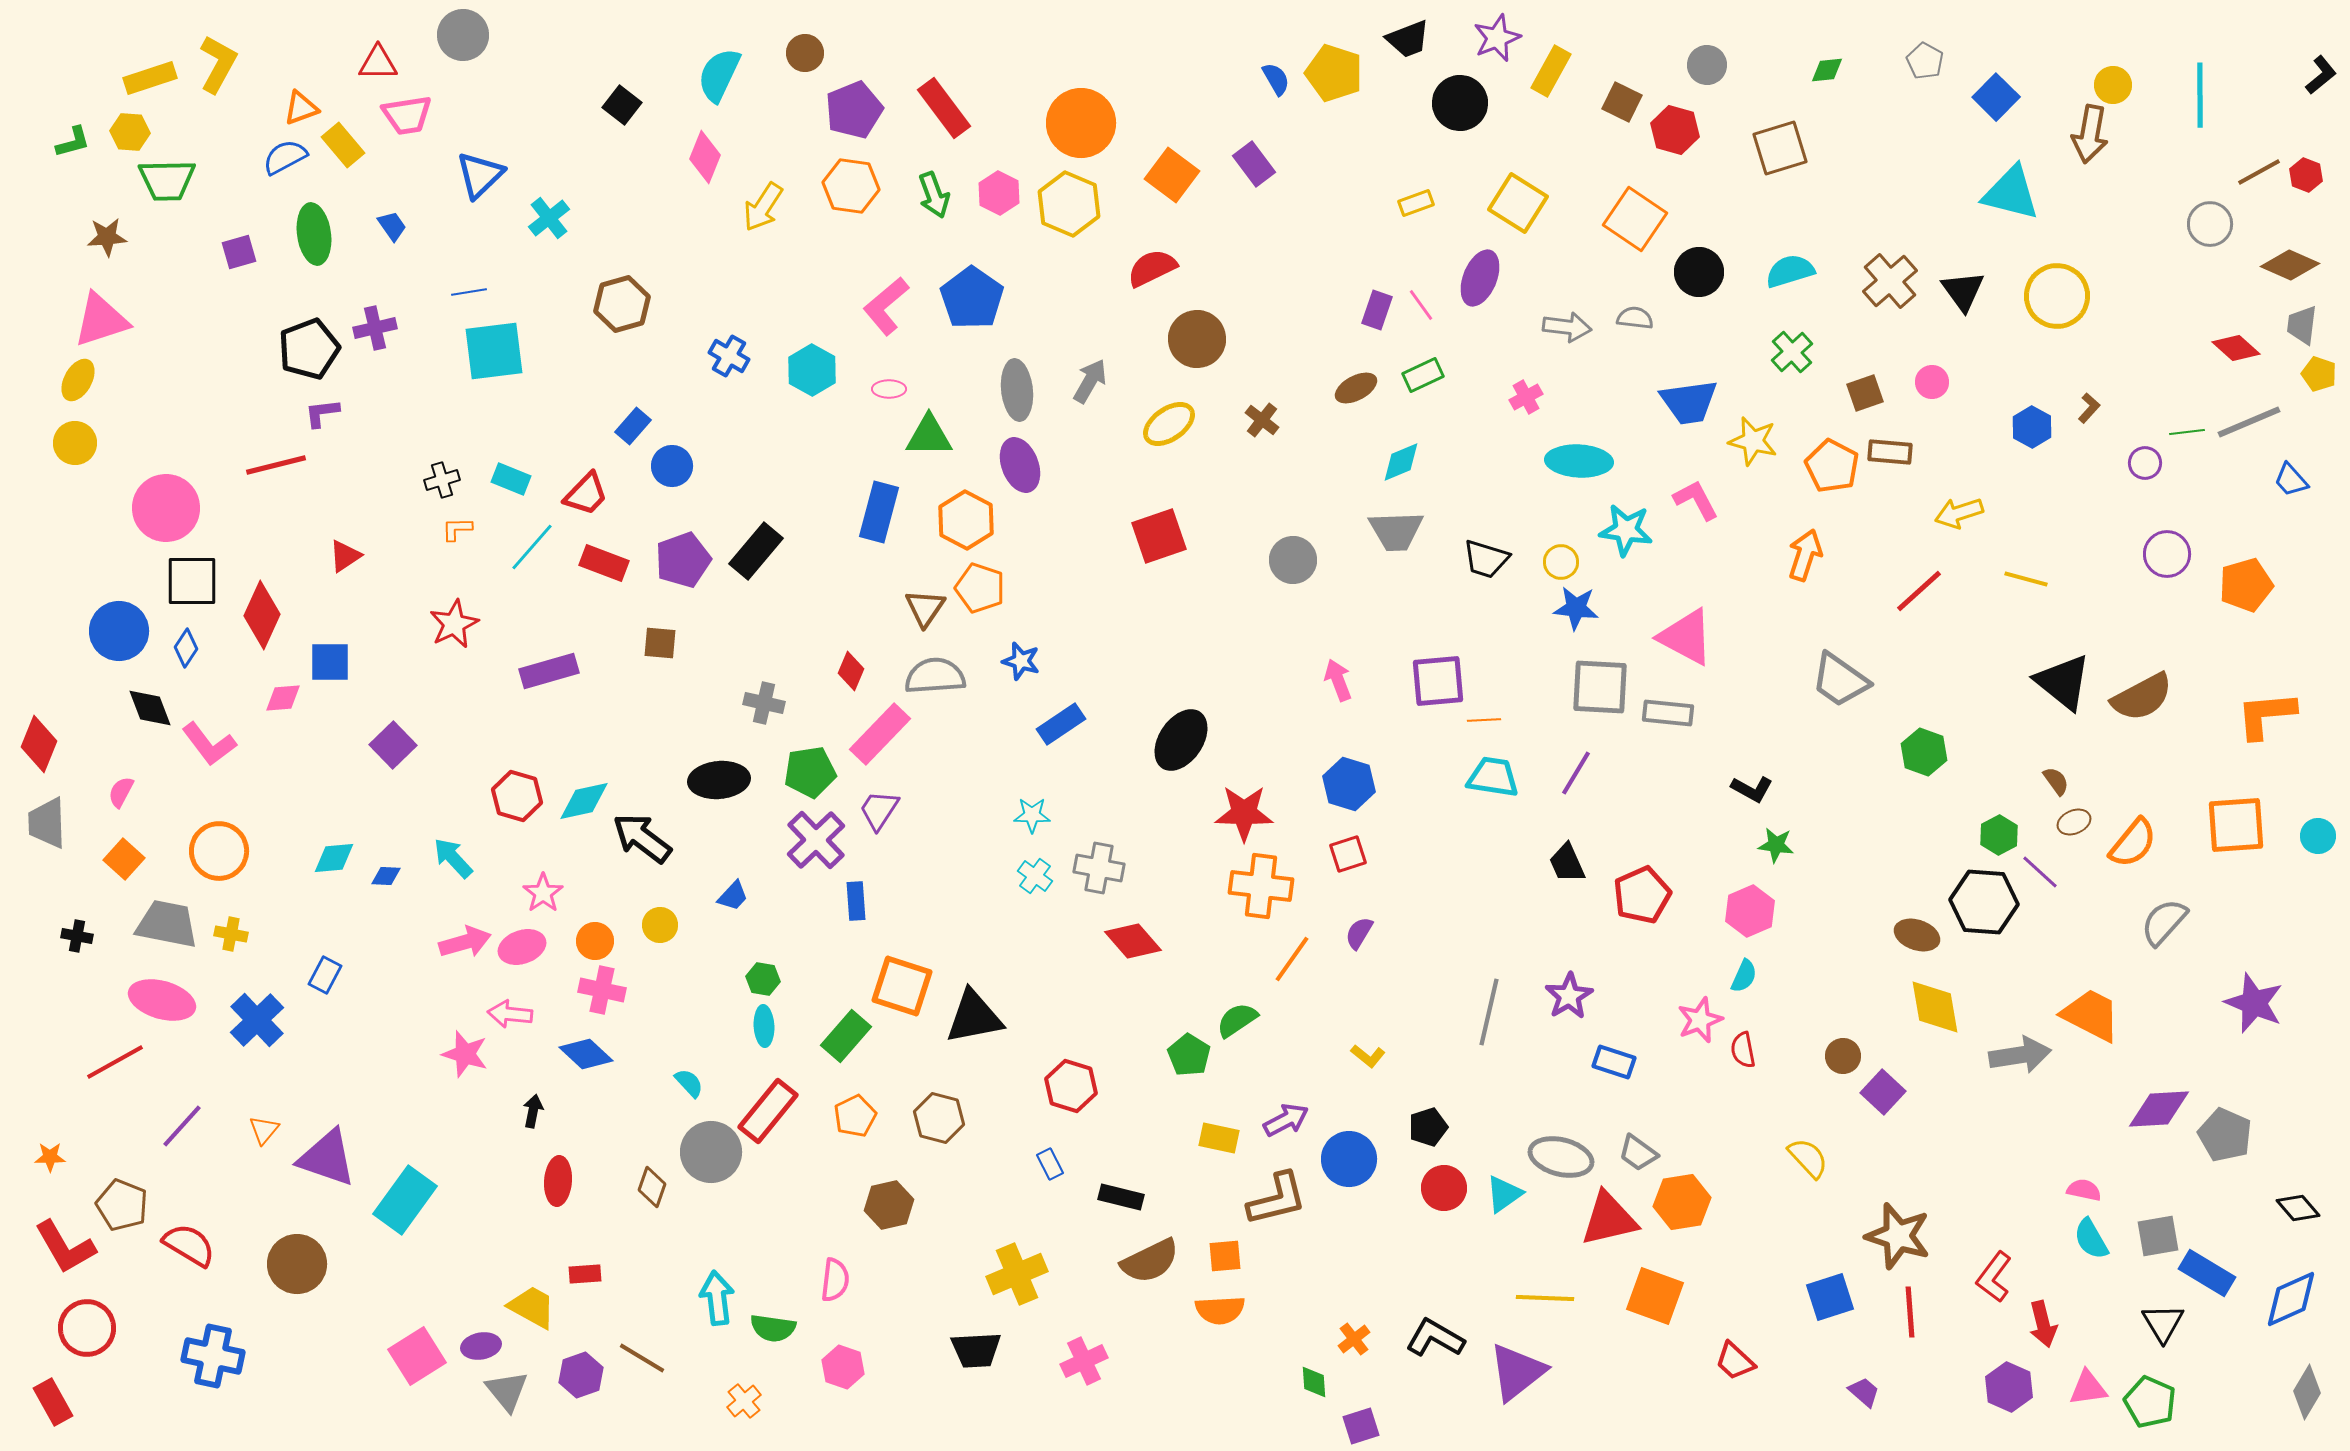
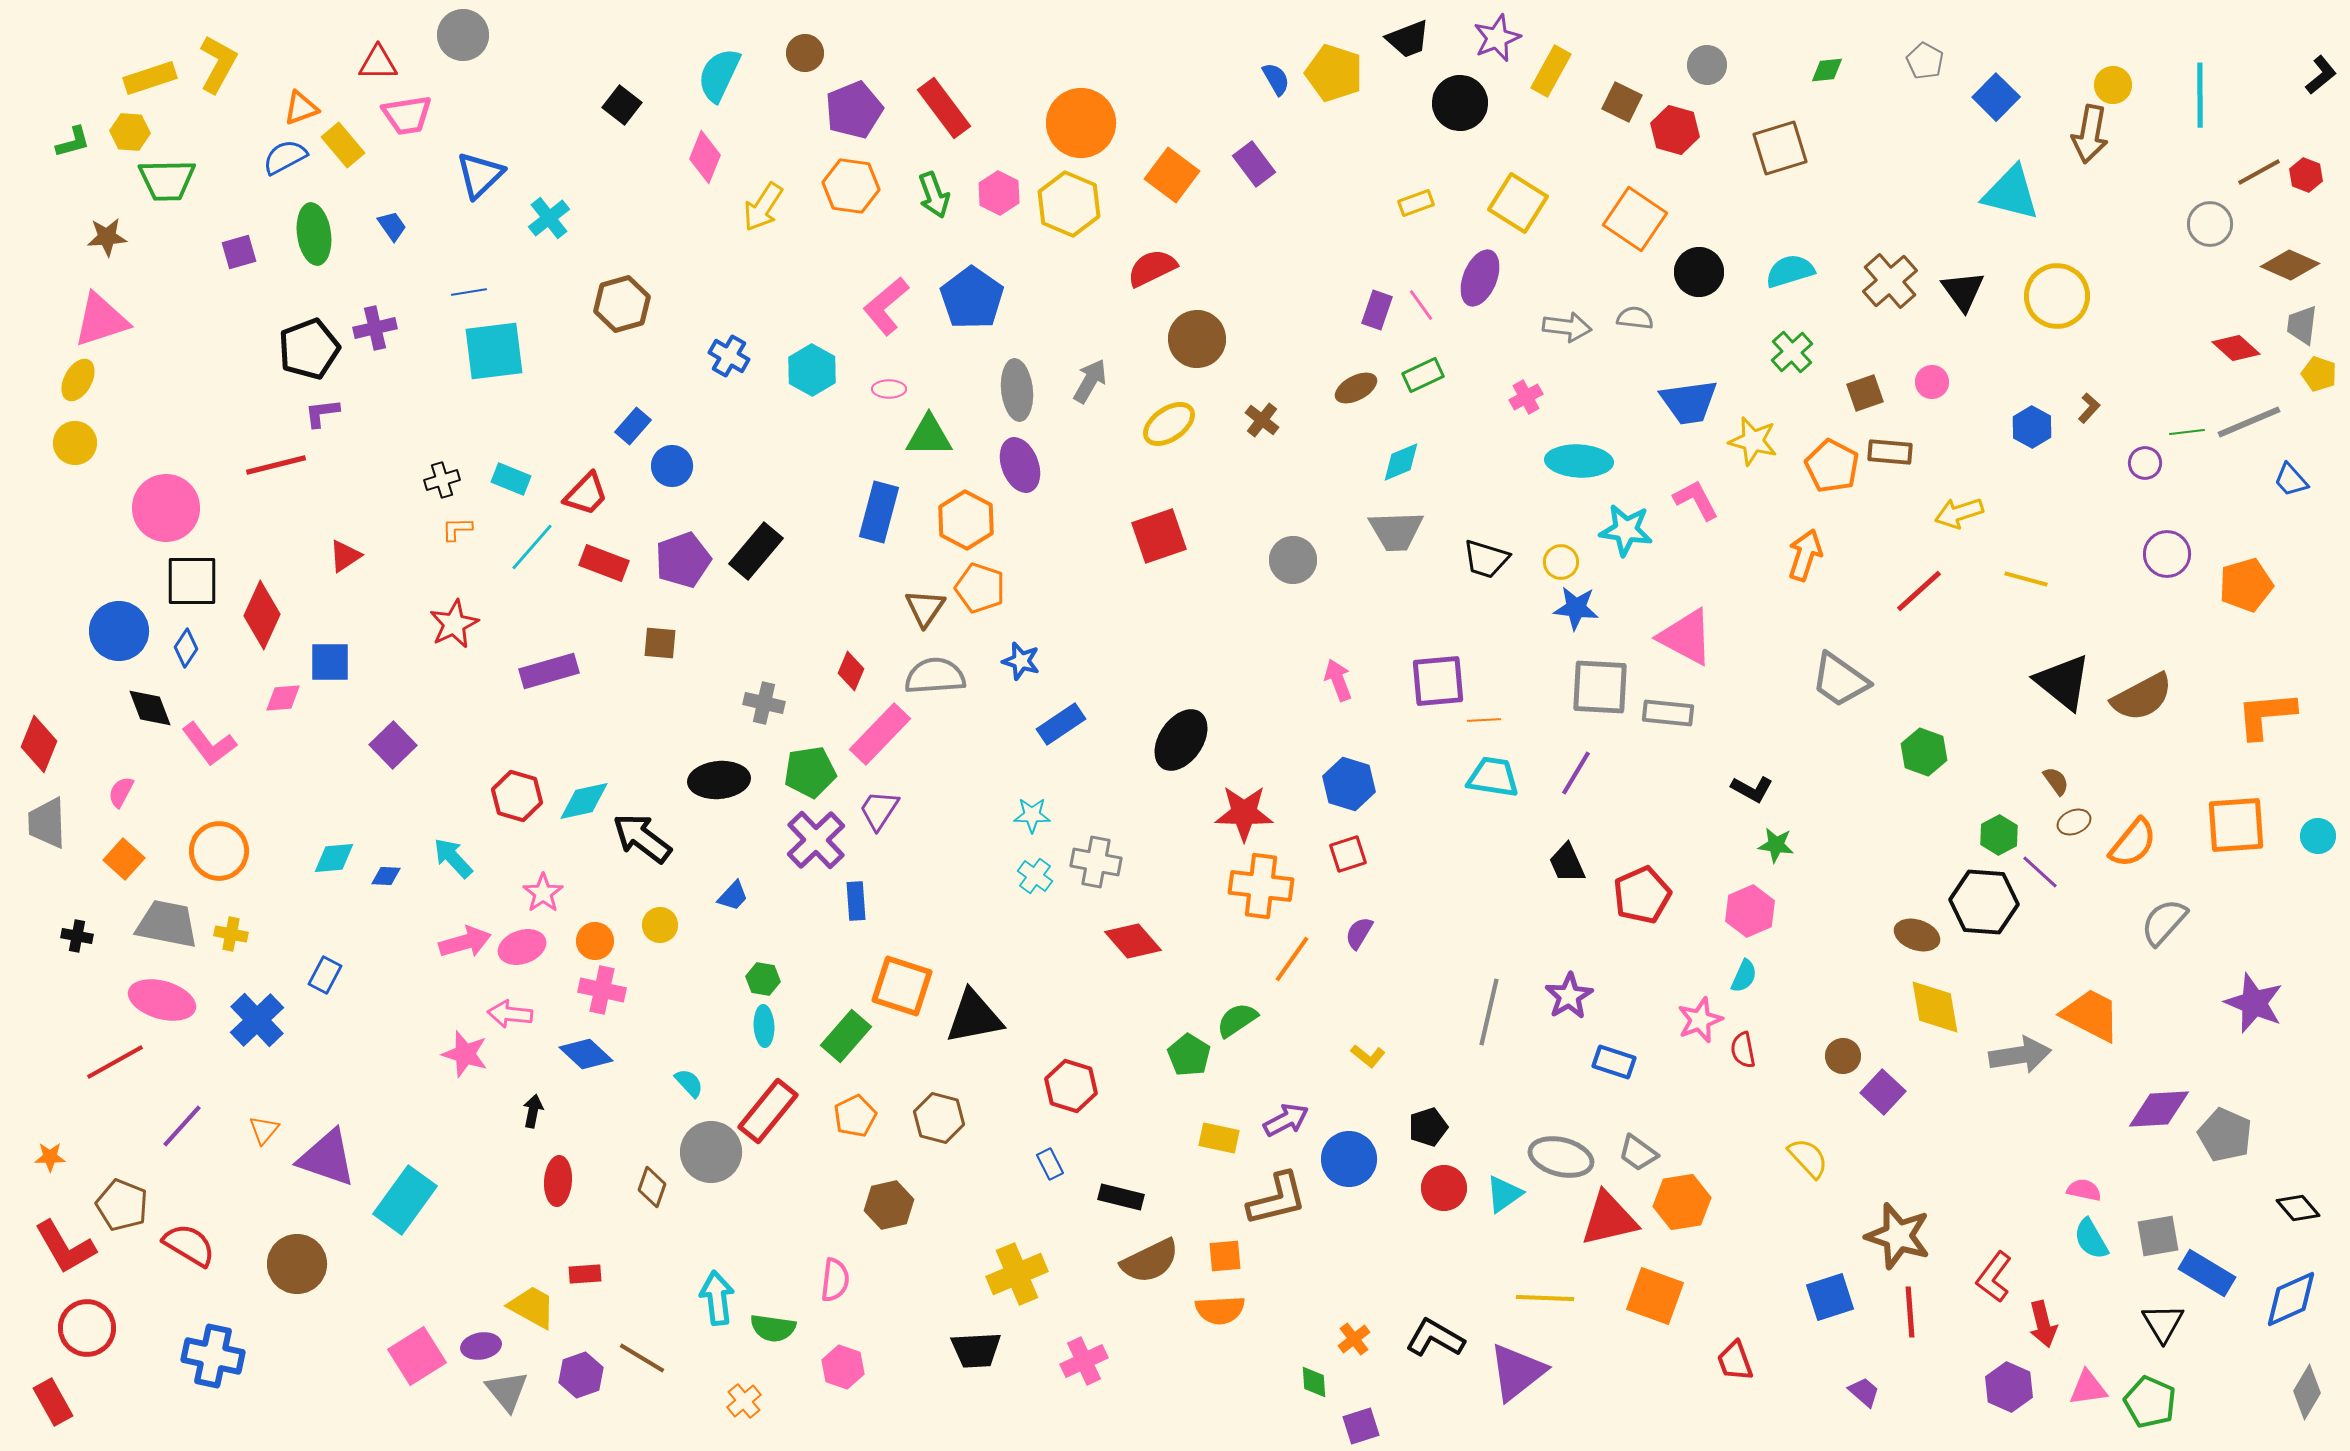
gray cross at (1099, 868): moved 3 px left, 6 px up
red trapezoid at (1735, 1361): rotated 27 degrees clockwise
